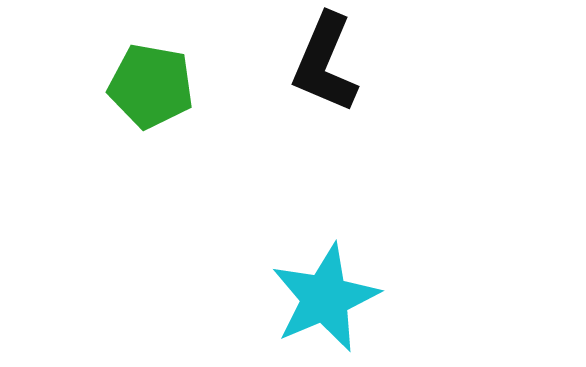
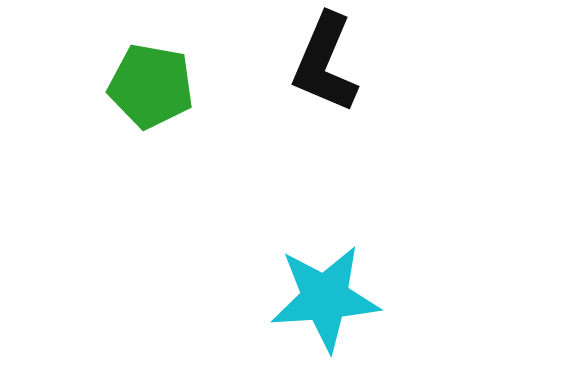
cyan star: rotated 19 degrees clockwise
